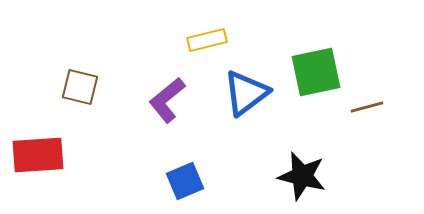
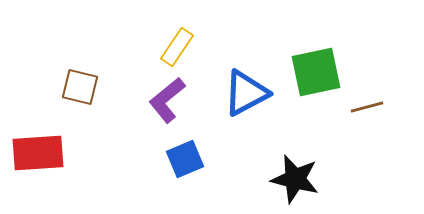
yellow rectangle: moved 30 px left, 7 px down; rotated 42 degrees counterclockwise
blue triangle: rotated 9 degrees clockwise
red rectangle: moved 2 px up
black star: moved 7 px left, 3 px down
blue square: moved 22 px up
